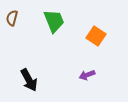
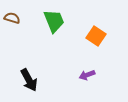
brown semicircle: rotated 91 degrees clockwise
